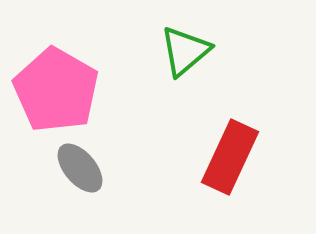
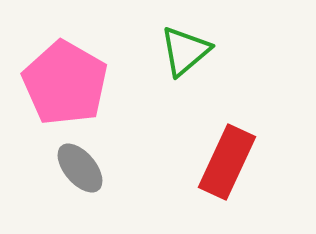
pink pentagon: moved 9 px right, 7 px up
red rectangle: moved 3 px left, 5 px down
